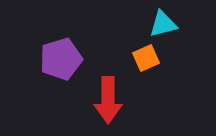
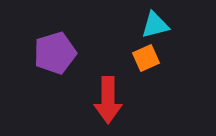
cyan triangle: moved 8 px left, 1 px down
purple pentagon: moved 6 px left, 6 px up
